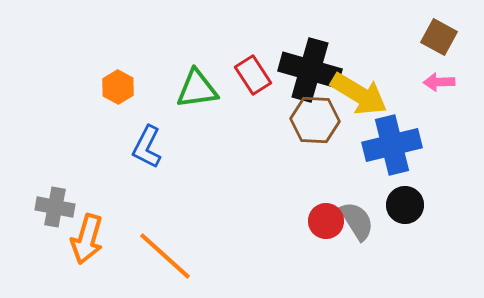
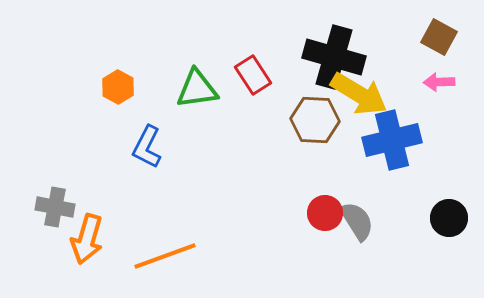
black cross: moved 24 px right, 13 px up
blue cross: moved 5 px up
black circle: moved 44 px right, 13 px down
red circle: moved 1 px left, 8 px up
orange line: rotated 62 degrees counterclockwise
